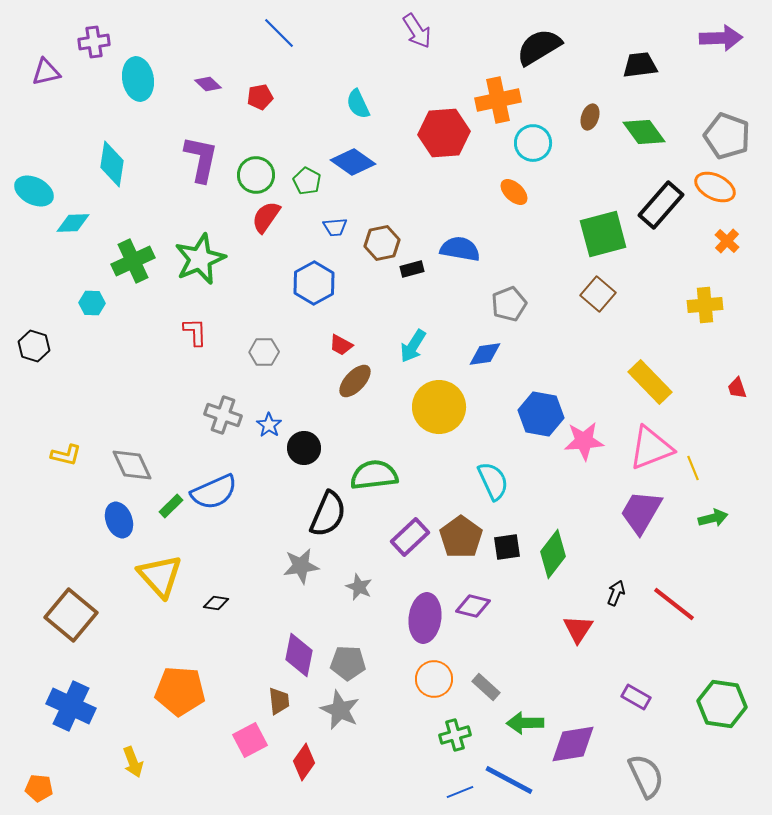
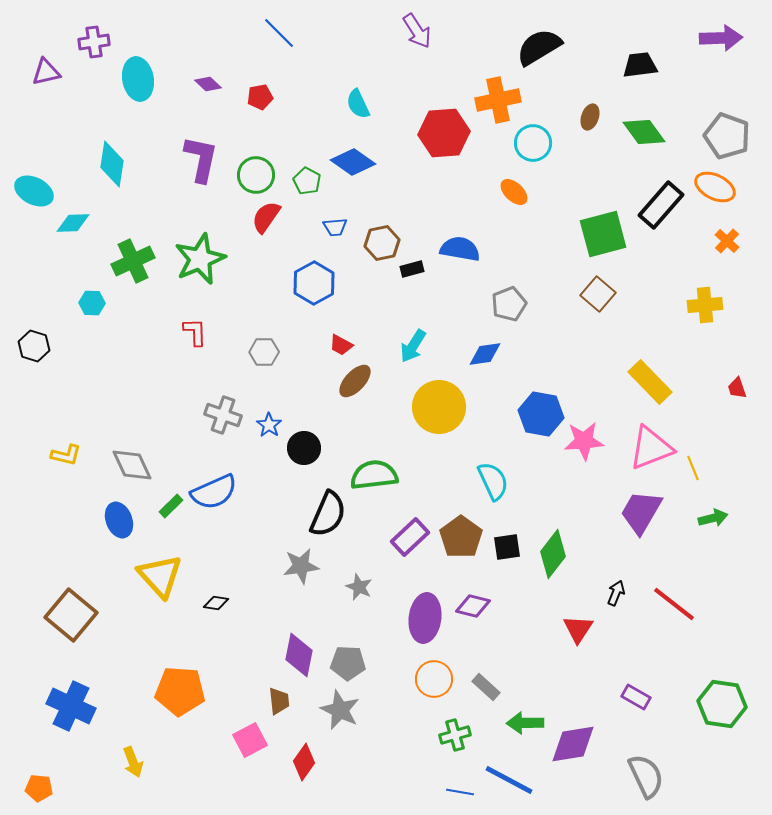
blue line at (460, 792): rotated 32 degrees clockwise
